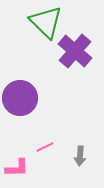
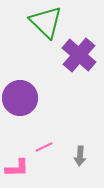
purple cross: moved 4 px right, 4 px down
pink line: moved 1 px left
